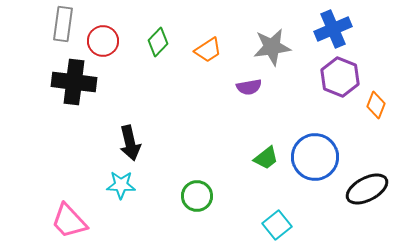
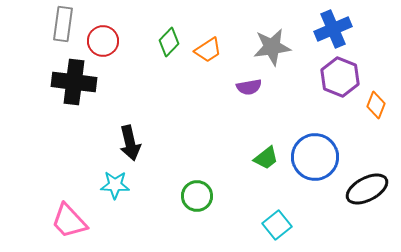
green diamond: moved 11 px right
cyan star: moved 6 px left
